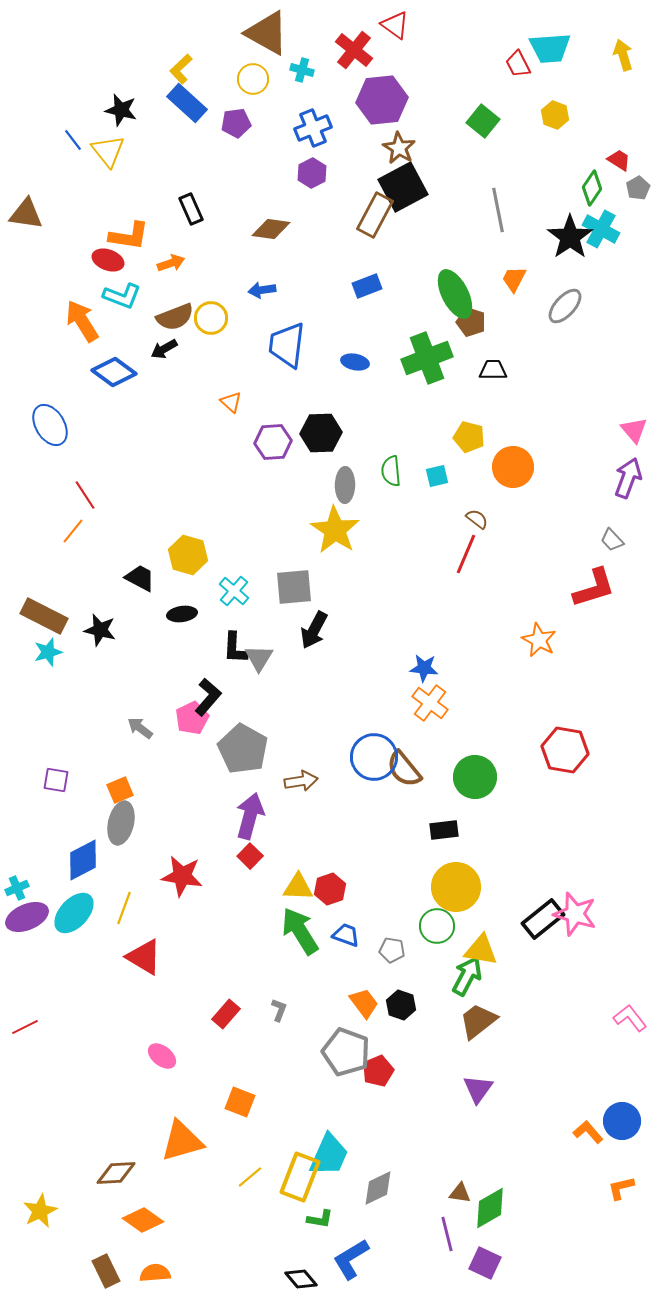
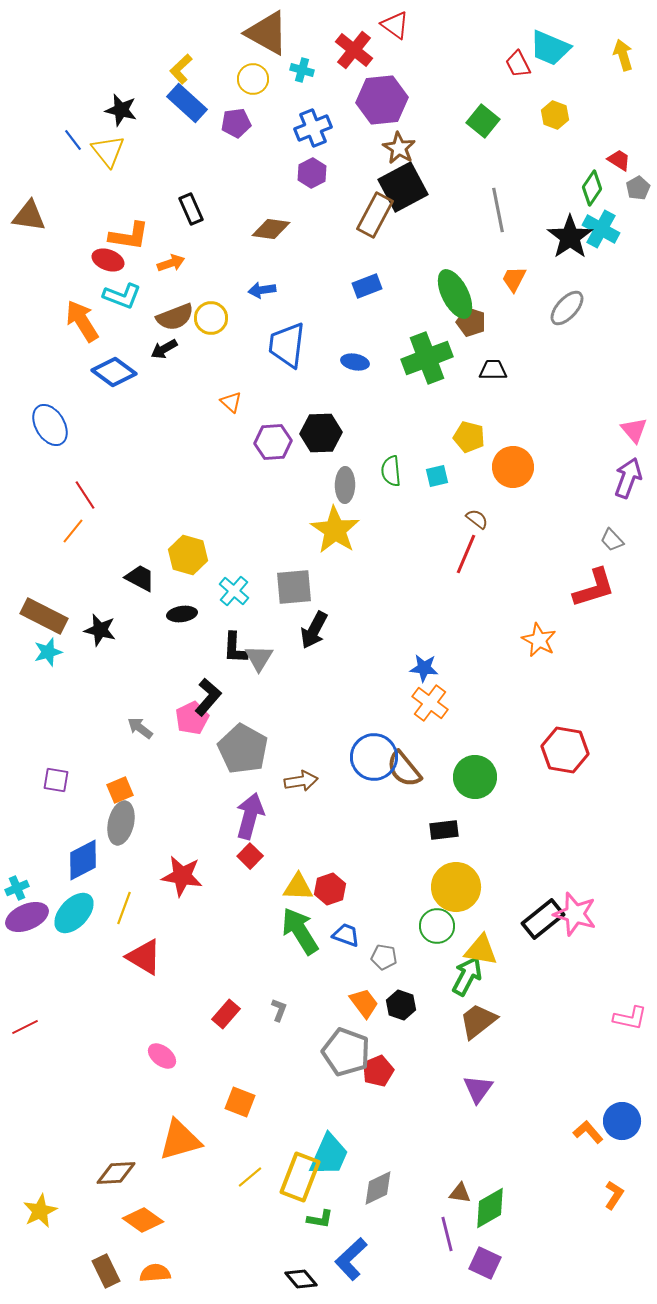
cyan trapezoid at (550, 48): rotated 27 degrees clockwise
brown triangle at (26, 214): moved 3 px right, 2 px down
gray ellipse at (565, 306): moved 2 px right, 2 px down
gray pentagon at (392, 950): moved 8 px left, 7 px down
pink L-shape at (630, 1018): rotated 140 degrees clockwise
orange triangle at (182, 1141): moved 2 px left, 1 px up
orange L-shape at (621, 1188): moved 7 px left, 7 px down; rotated 136 degrees clockwise
blue L-shape at (351, 1259): rotated 12 degrees counterclockwise
